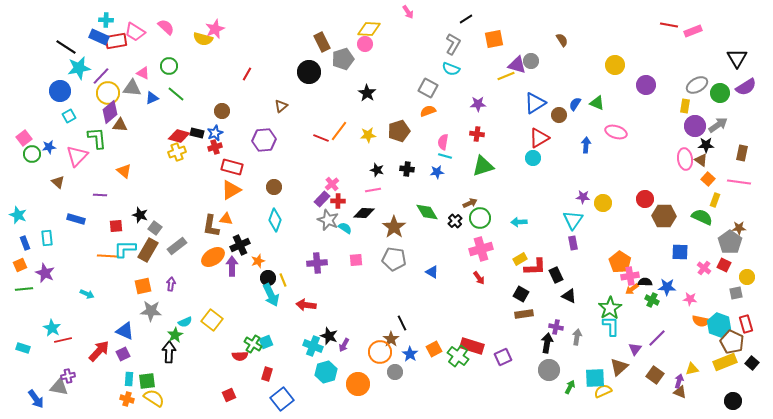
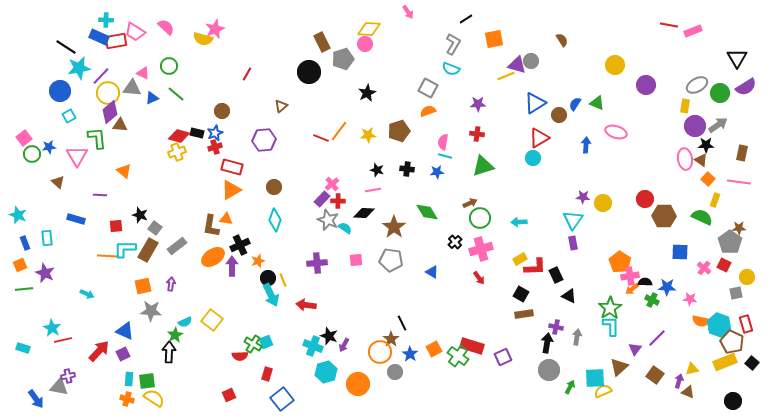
black star at (367, 93): rotated 12 degrees clockwise
pink triangle at (77, 156): rotated 15 degrees counterclockwise
black cross at (455, 221): moved 21 px down
gray pentagon at (394, 259): moved 3 px left, 1 px down
brown triangle at (680, 392): moved 8 px right
